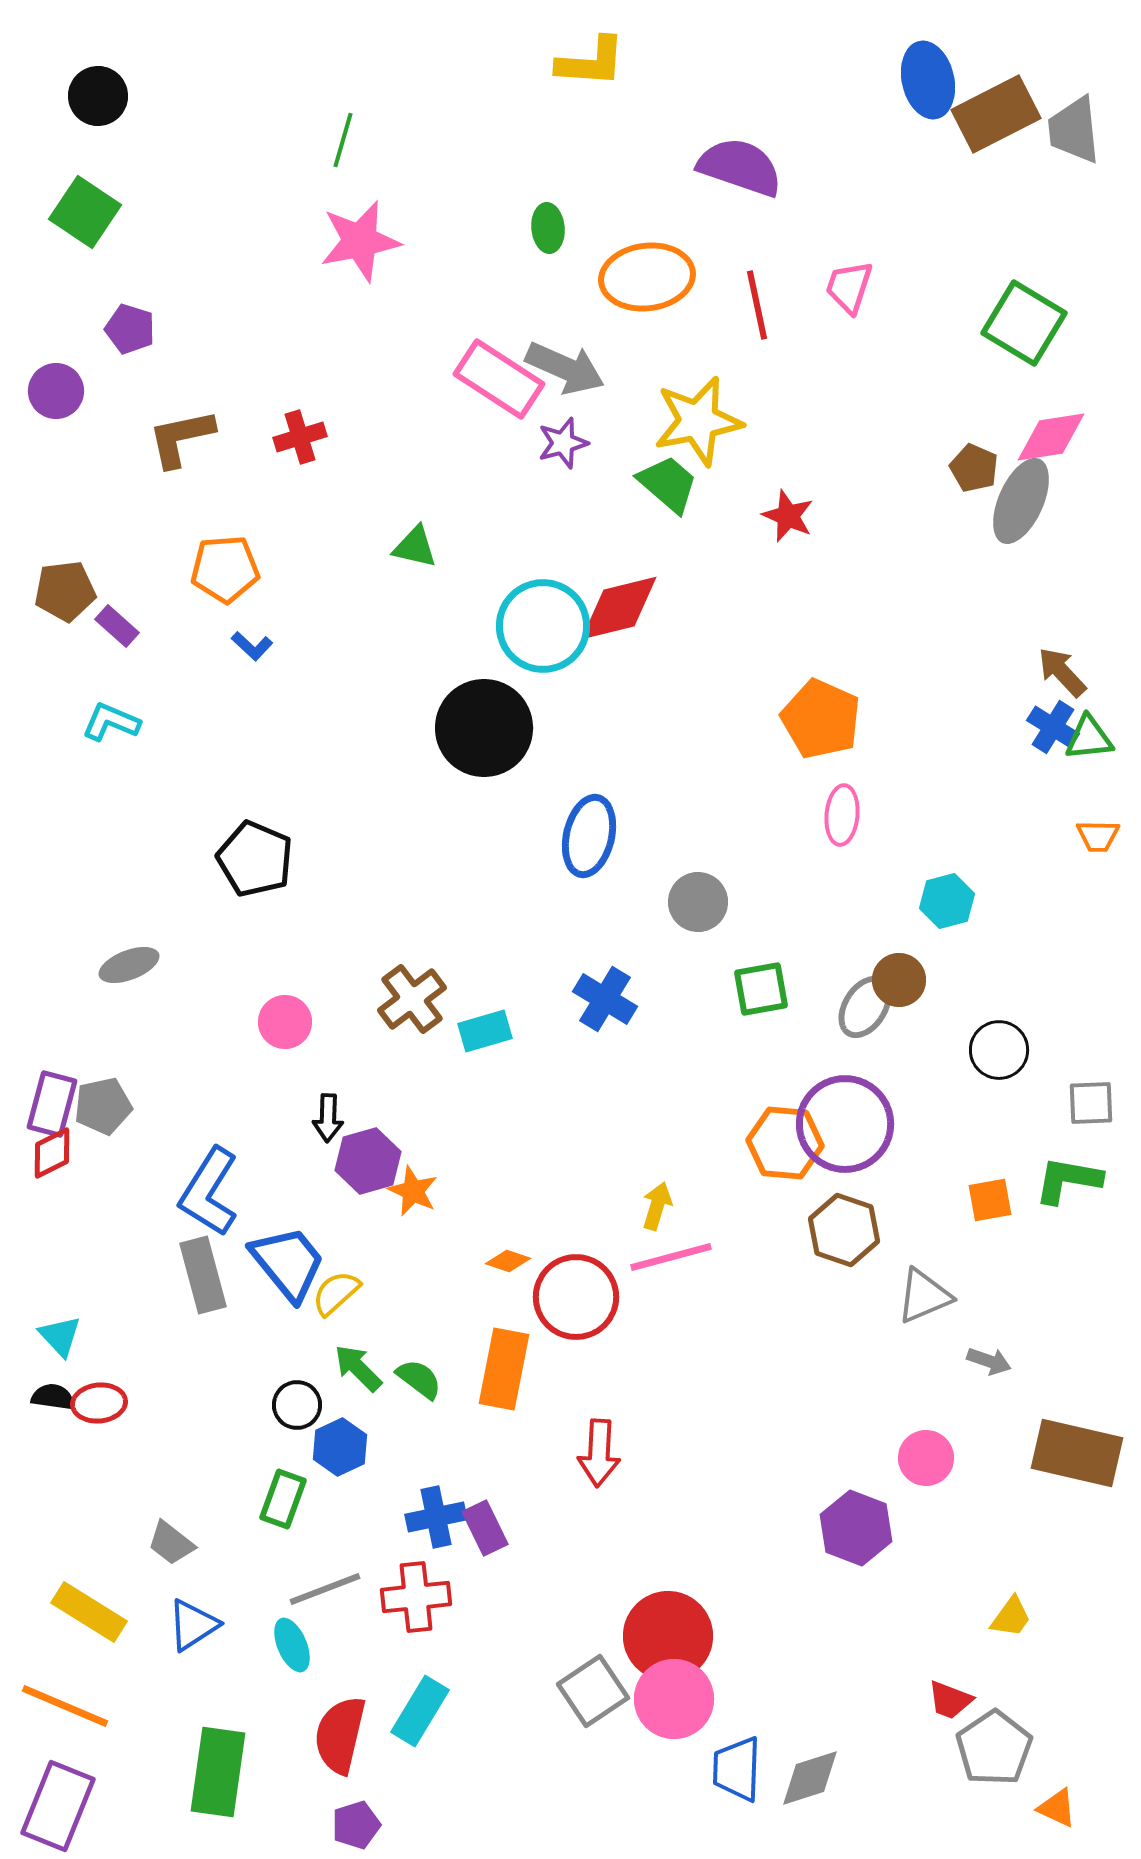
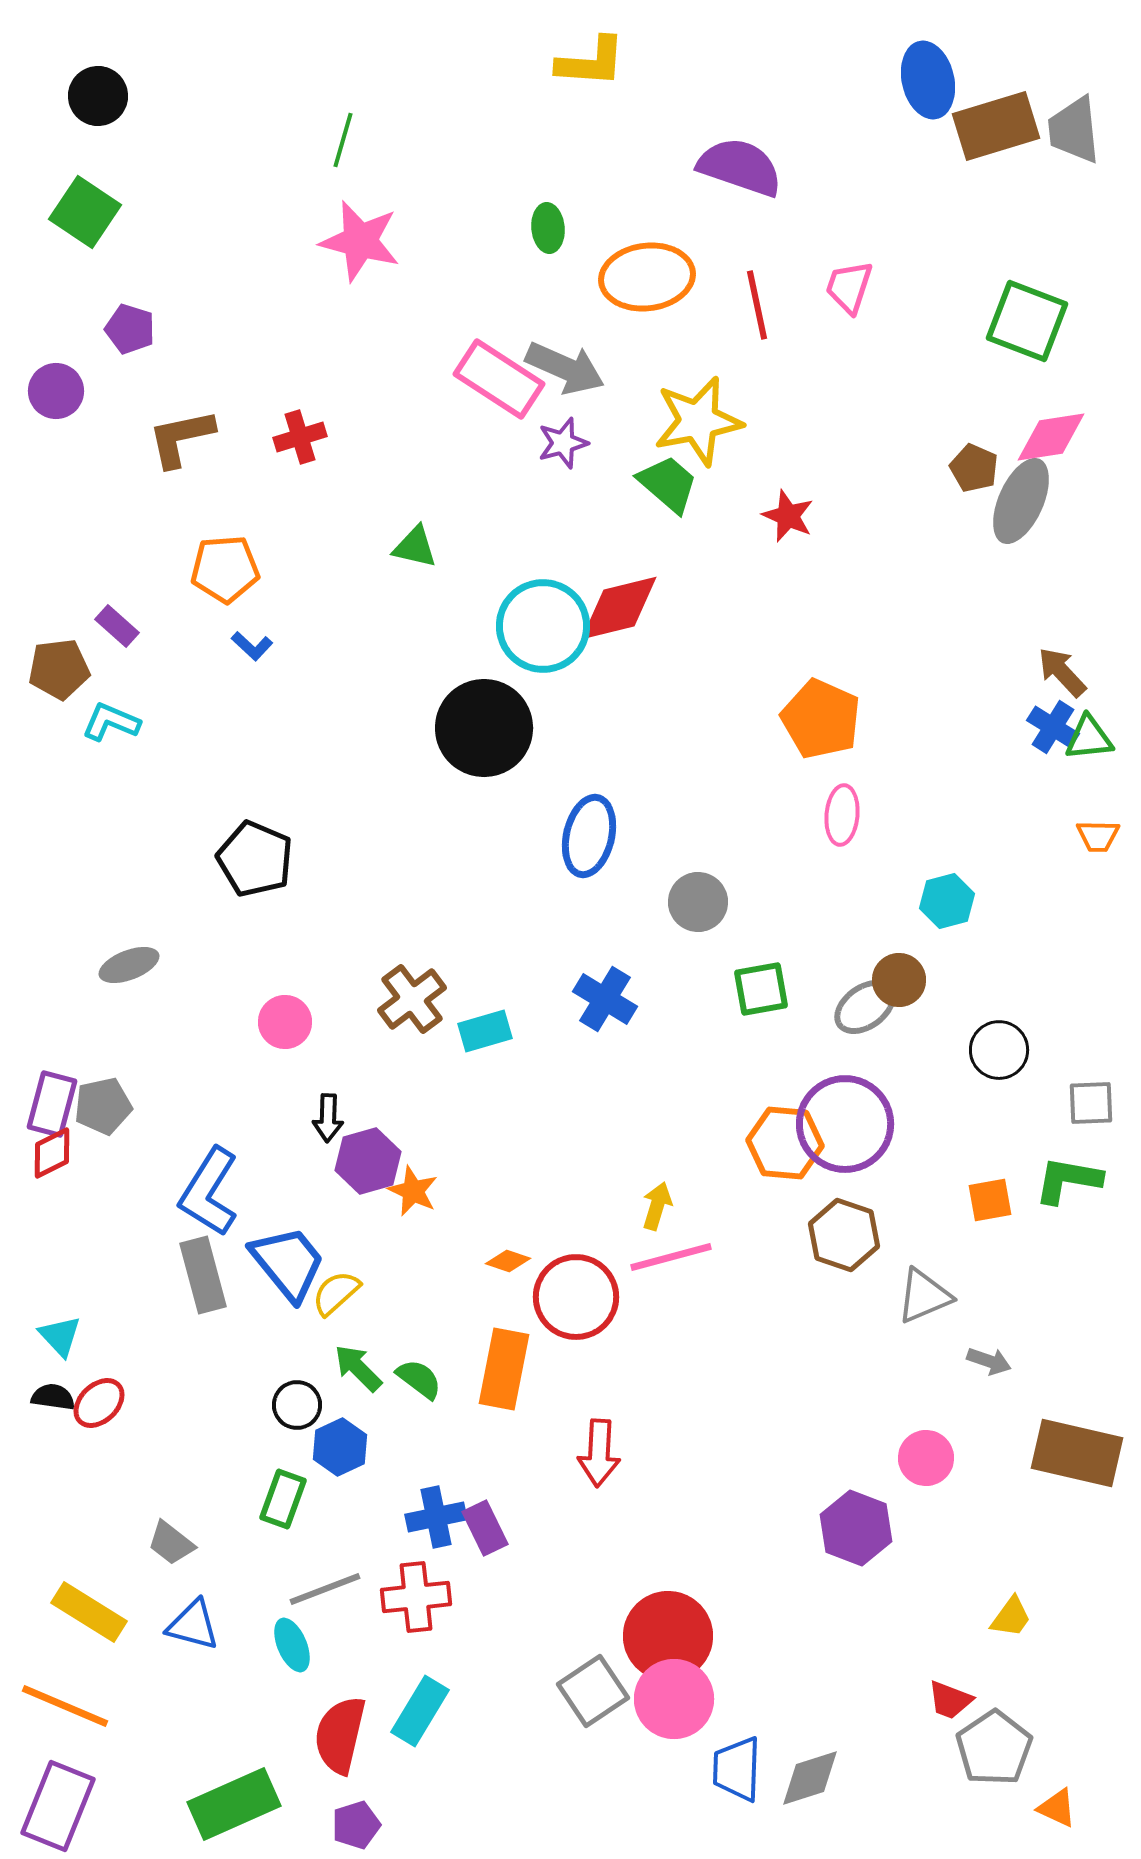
brown rectangle at (996, 114): moved 12 px down; rotated 10 degrees clockwise
pink star at (360, 241): rotated 26 degrees clockwise
green square at (1024, 323): moved 3 px right, 2 px up; rotated 10 degrees counterclockwise
brown pentagon at (65, 591): moved 6 px left, 78 px down
gray ellipse at (865, 1007): rotated 22 degrees clockwise
brown hexagon at (844, 1230): moved 5 px down
red ellipse at (99, 1403): rotated 38 degrees counterclockwise
blue triangle at (193, 1625): rotated 48 degrees clockwise
green rectangle at (218, 1772): moved 16 px right, 32 px down; rotated 58 degrees clockwise
